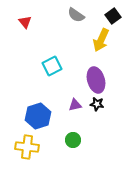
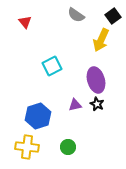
black star: rotated 16 degrees clockwise
green circle: moved 5 px left, 7 px down
